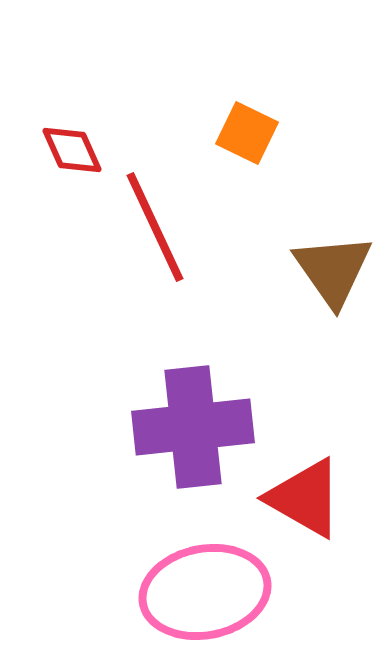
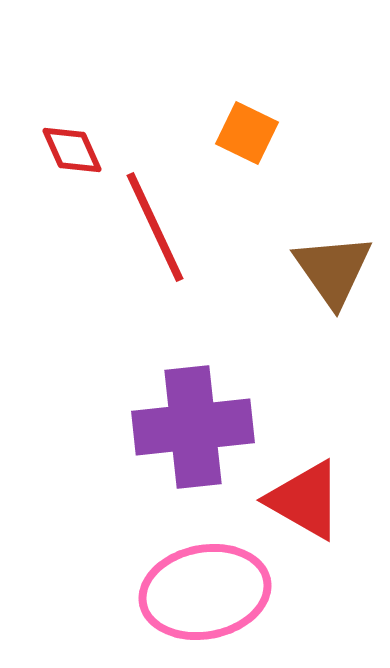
red triangle: moved 2 px down
